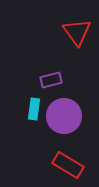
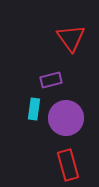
red triangle: moved 6 px left, 6 px down
purple circle: moved 2 px right, 2 px down
red rectangle: rotated 44 degrees clockwise
